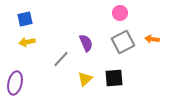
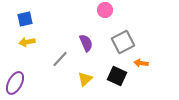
pink circle: moved 15 px left, 3 px up
orange arrow: moved 11 px left, 24 px down
gray line: moved 1 px left
black square: moved 3 px right, 2 px up; rotated 30 degrees clockwise
purple ellipse: rotated 15 degrees clockwise
